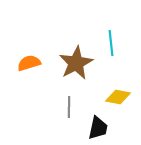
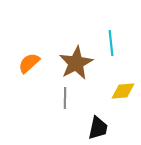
orange semicircle: rotated 25 degrees counterclockwise
yellow diamond: moved 5 px right, 6 px up; rotated 15 degrees counterclockwise
gray line: moved 4 px left, 9 px up
